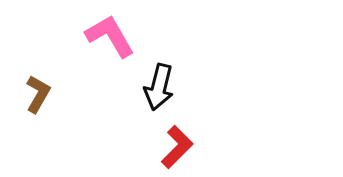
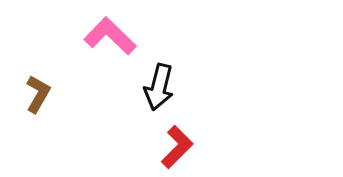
pink L-shape: rotated 16 degrees counterclockwise
